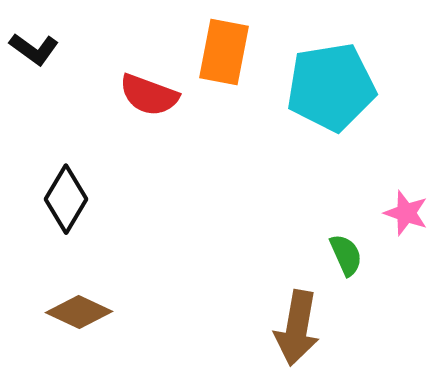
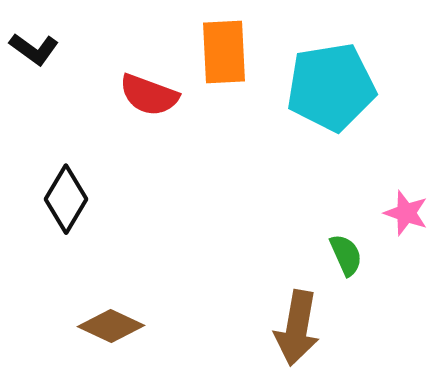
orange rectangle: rotated 14 degrees counterclockwise
brown diamond: moved 32 px right, 14 px down
